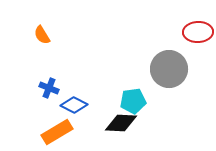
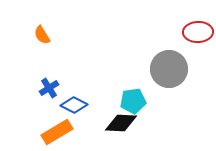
blue cross: rotated 36 degrees clockwise
